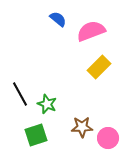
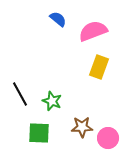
pink semicircle: moved 2 px right
yellow rectangle: rotated 25 degrees counterclockwise
green star: moved 5 px right, 3 px up
green square: moved 3 px right, 2 px up; rotated 20 degrees clockwise
